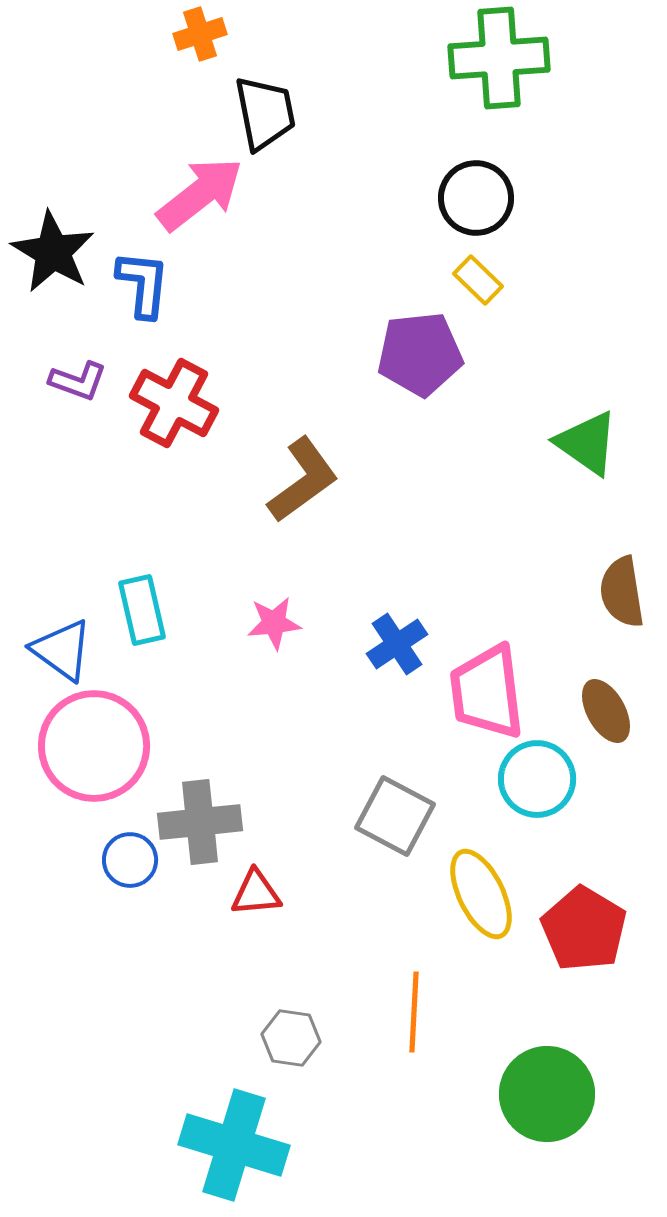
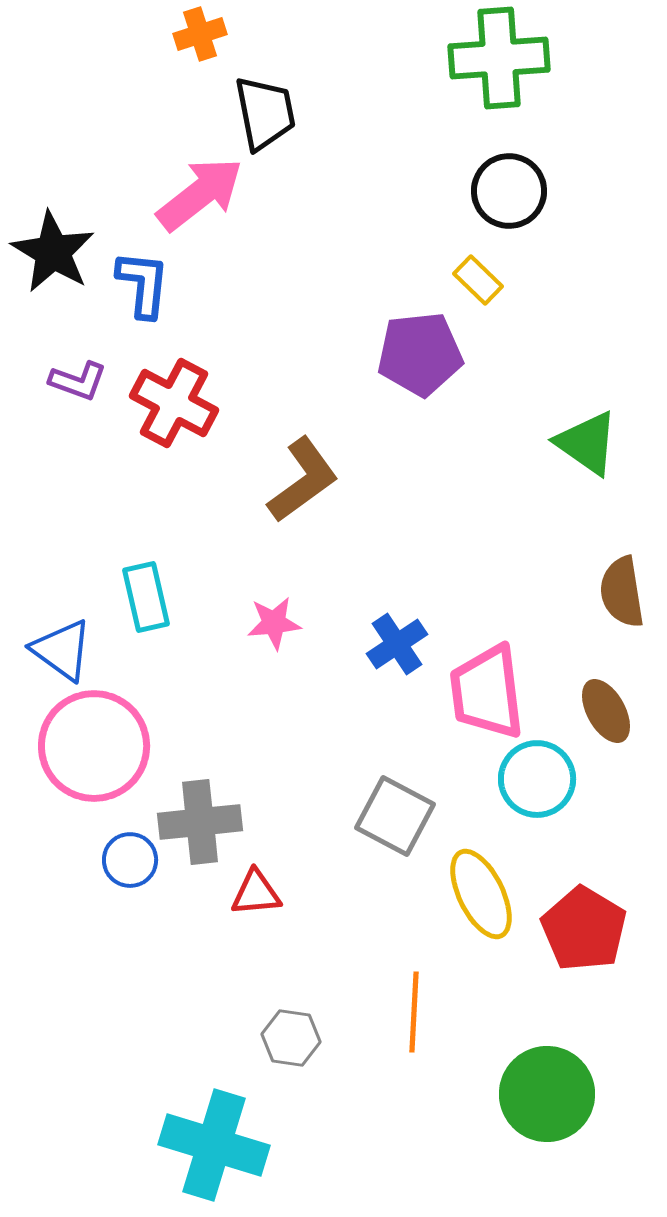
black circle: moved 33 px right, 7 px up
cyan rectangle: moved 4 px right, 13 px up
cyan cross: moved 20 px left
